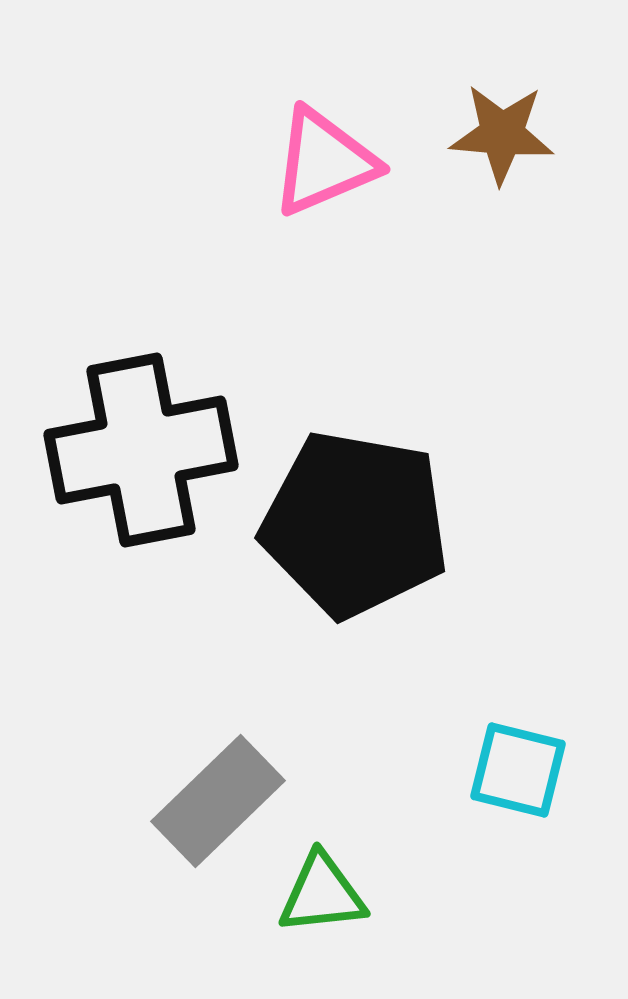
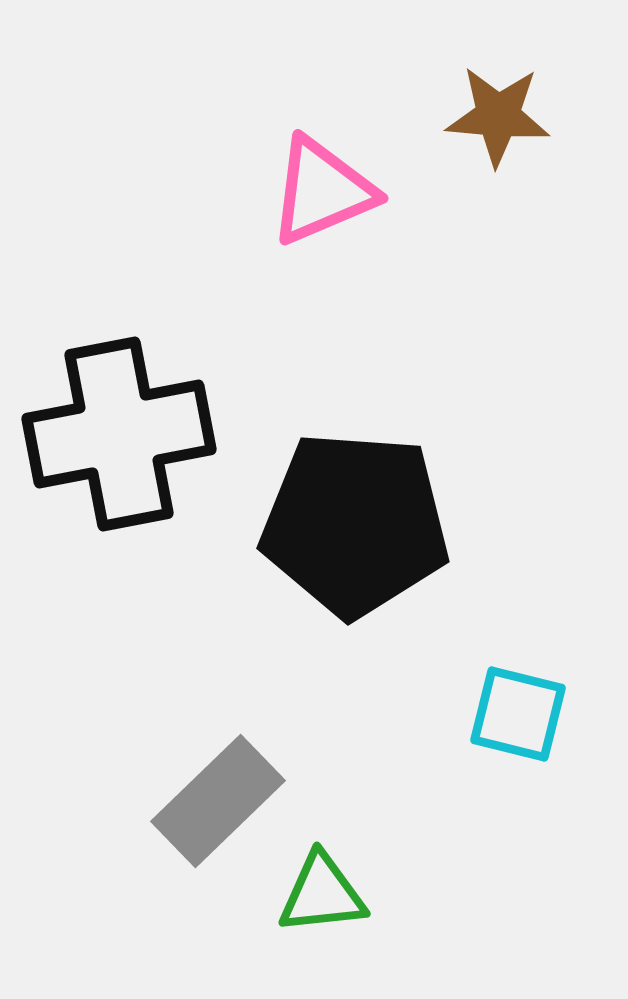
brown star: moved 4 px left, 18 px up
pink triangle: moved 2 px left, 29 px down
black cross: moved 22 px left, 16 px up
black pentagon: rotated 6 degrees counterclockwise
cyan square: moved 56 px up
